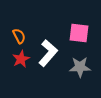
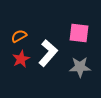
orange semicircle: rotated 91 degrees counterclockwise
